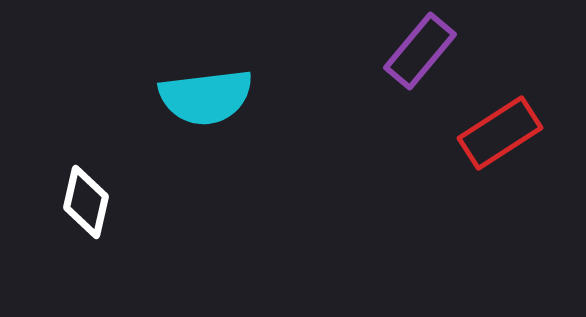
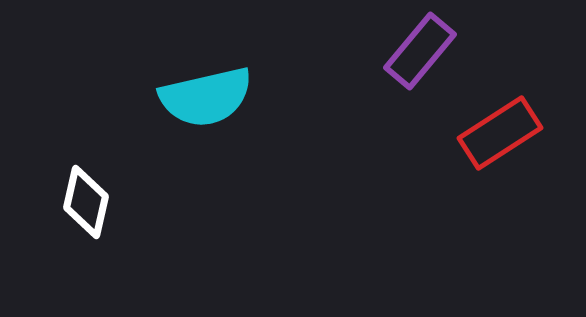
cyan semicircle: rotated 6 degrees counterclockwise
